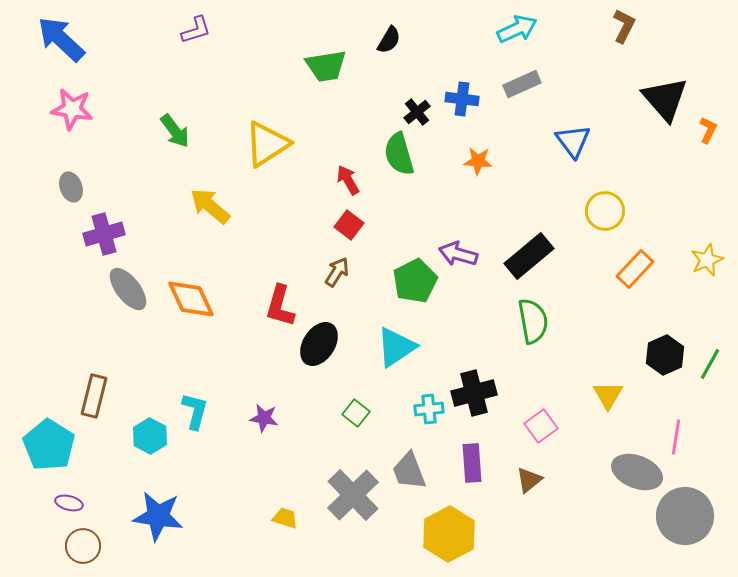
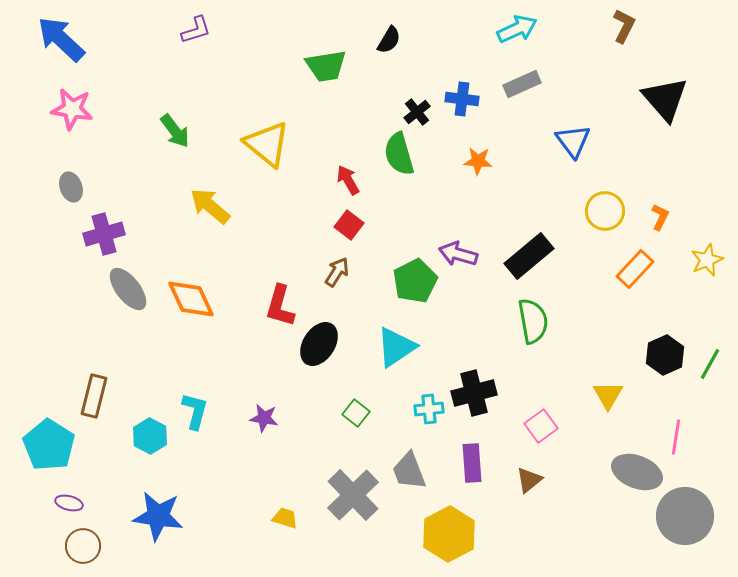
orange L-shape at (708, 130): moved 48 px left, 87 px down
yellow triangle at (267, 144): rotated 48 degrees counterclockwise
